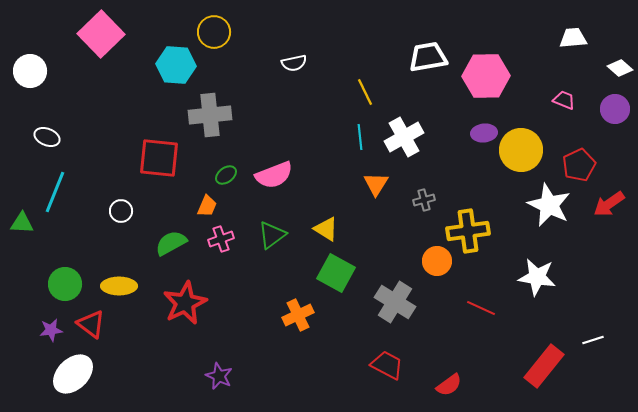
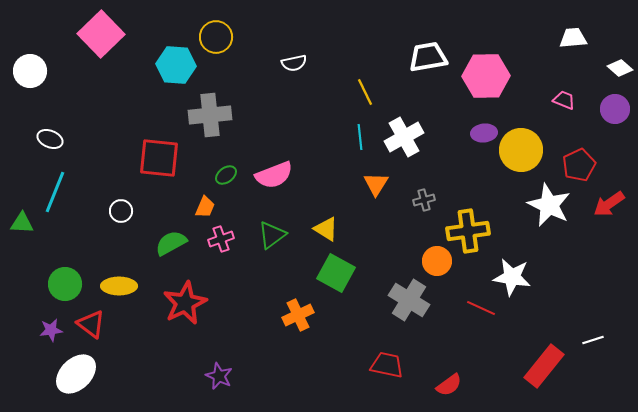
yellow circle at (214, 32): moved 2 px right, 5 px down
white ellipse at (47, 137): moved 3 px right, 2 px down
orange trapezoid at (207, 206): moved 2 px left, 1 px down
white star at (537, 277): moved 25 px left
gray cross at (395, 302): moved 14 px right, 2 px up
red trapezoid at (387, 365): rotated 16 degrees counterclockwise
white ellipse at (73, 374): moved 3 px right
